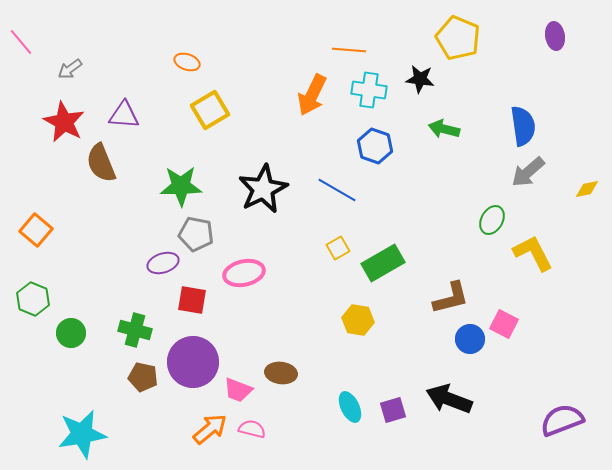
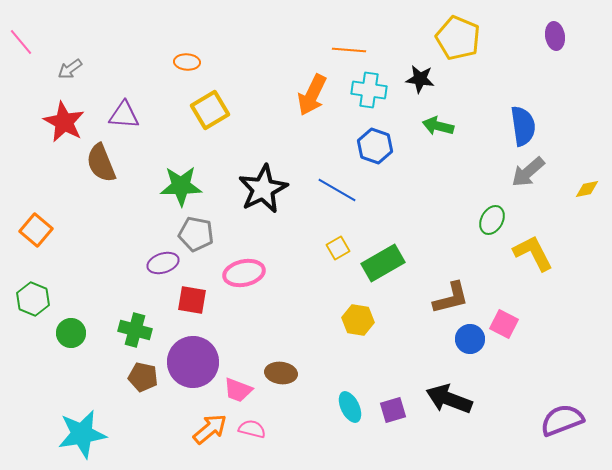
orange ellipse at (187, 62): rotated 15 degrees counterclockwise
green arrow at (444, 129): moved 6 px left, 3 px up
